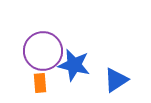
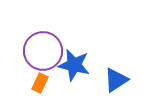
orange rectangle: rotated 30 degrees clockwise
